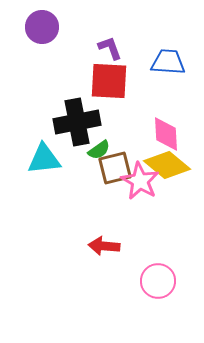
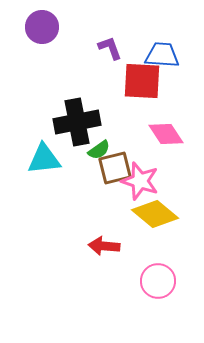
blue trapezoid: moved 6 px left, 7 px up
red square: moved 33 px right
pink diamond: rotated 30 degrees counterclockwise
yellow diamond: moved 12 px left, 49 px down
pink star: rotated 12 degrees counterclockwise
